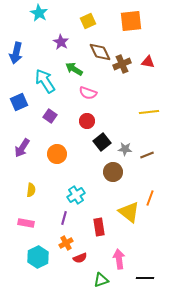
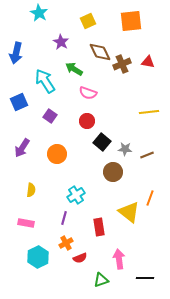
black square: rotated 12 degrees counterclockwise
